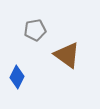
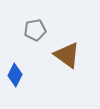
blue diamond: moved 2 px left, 2 px up
